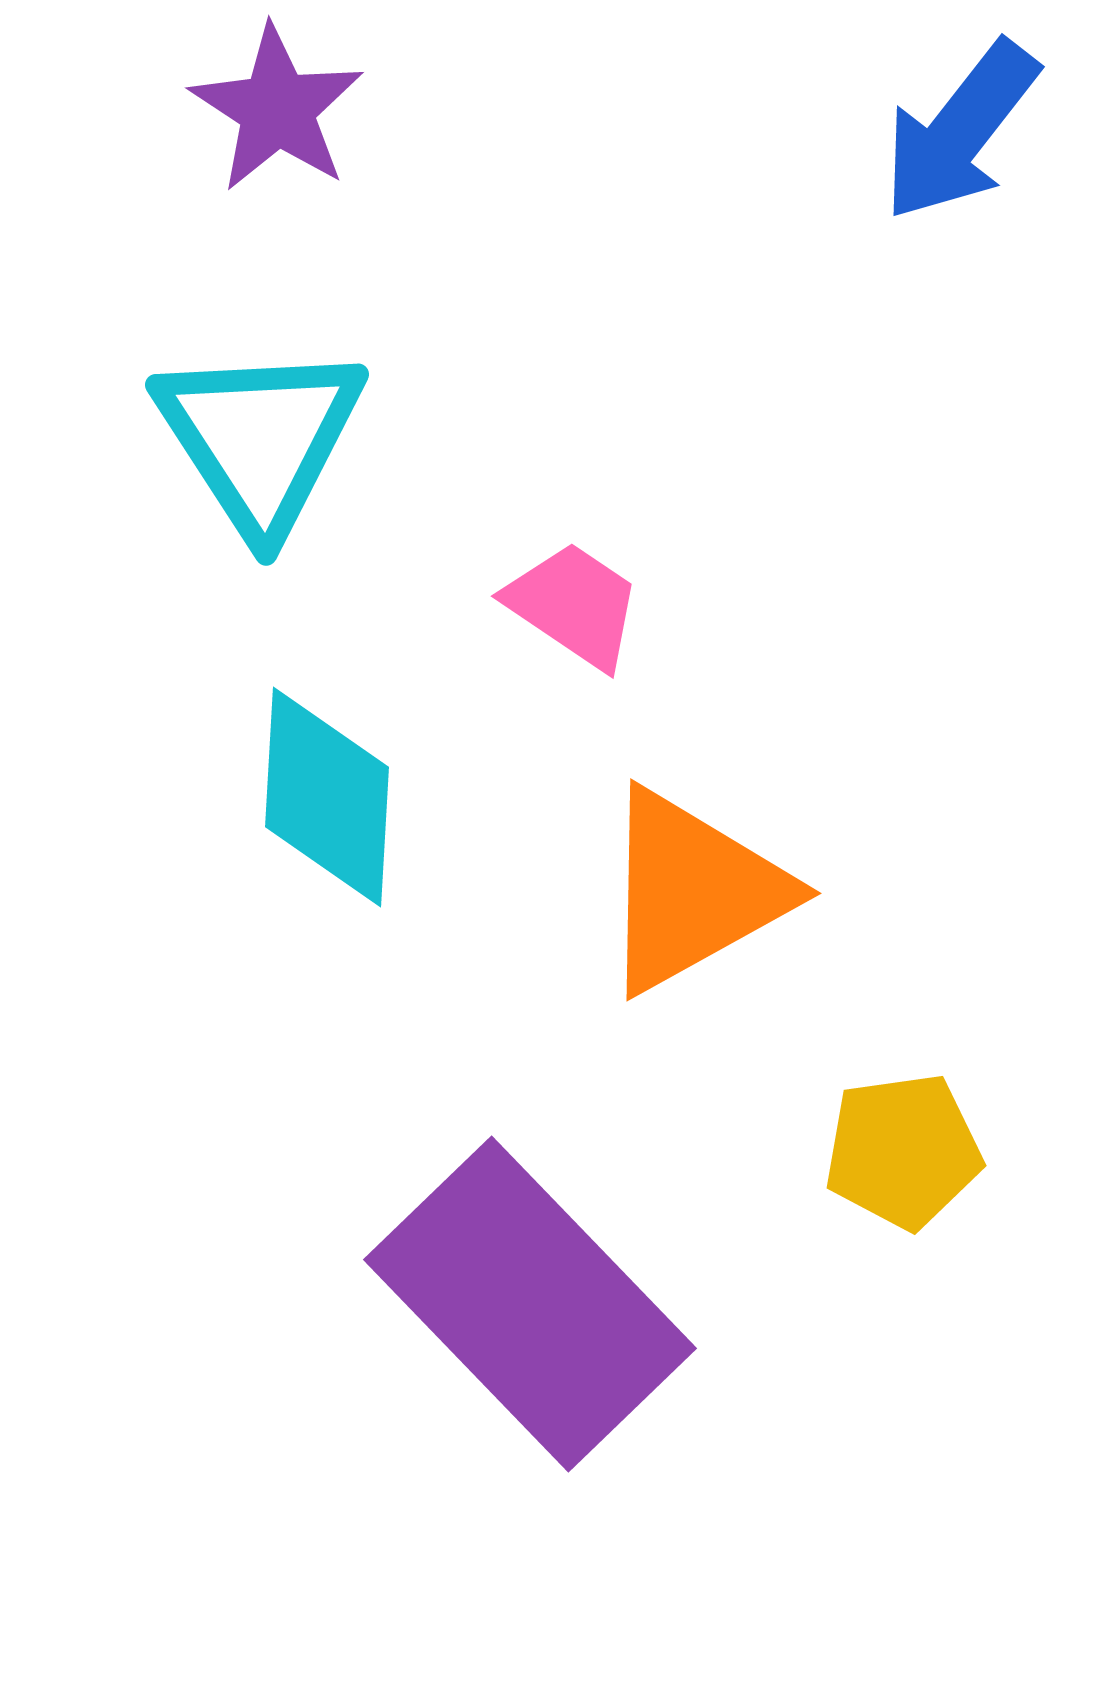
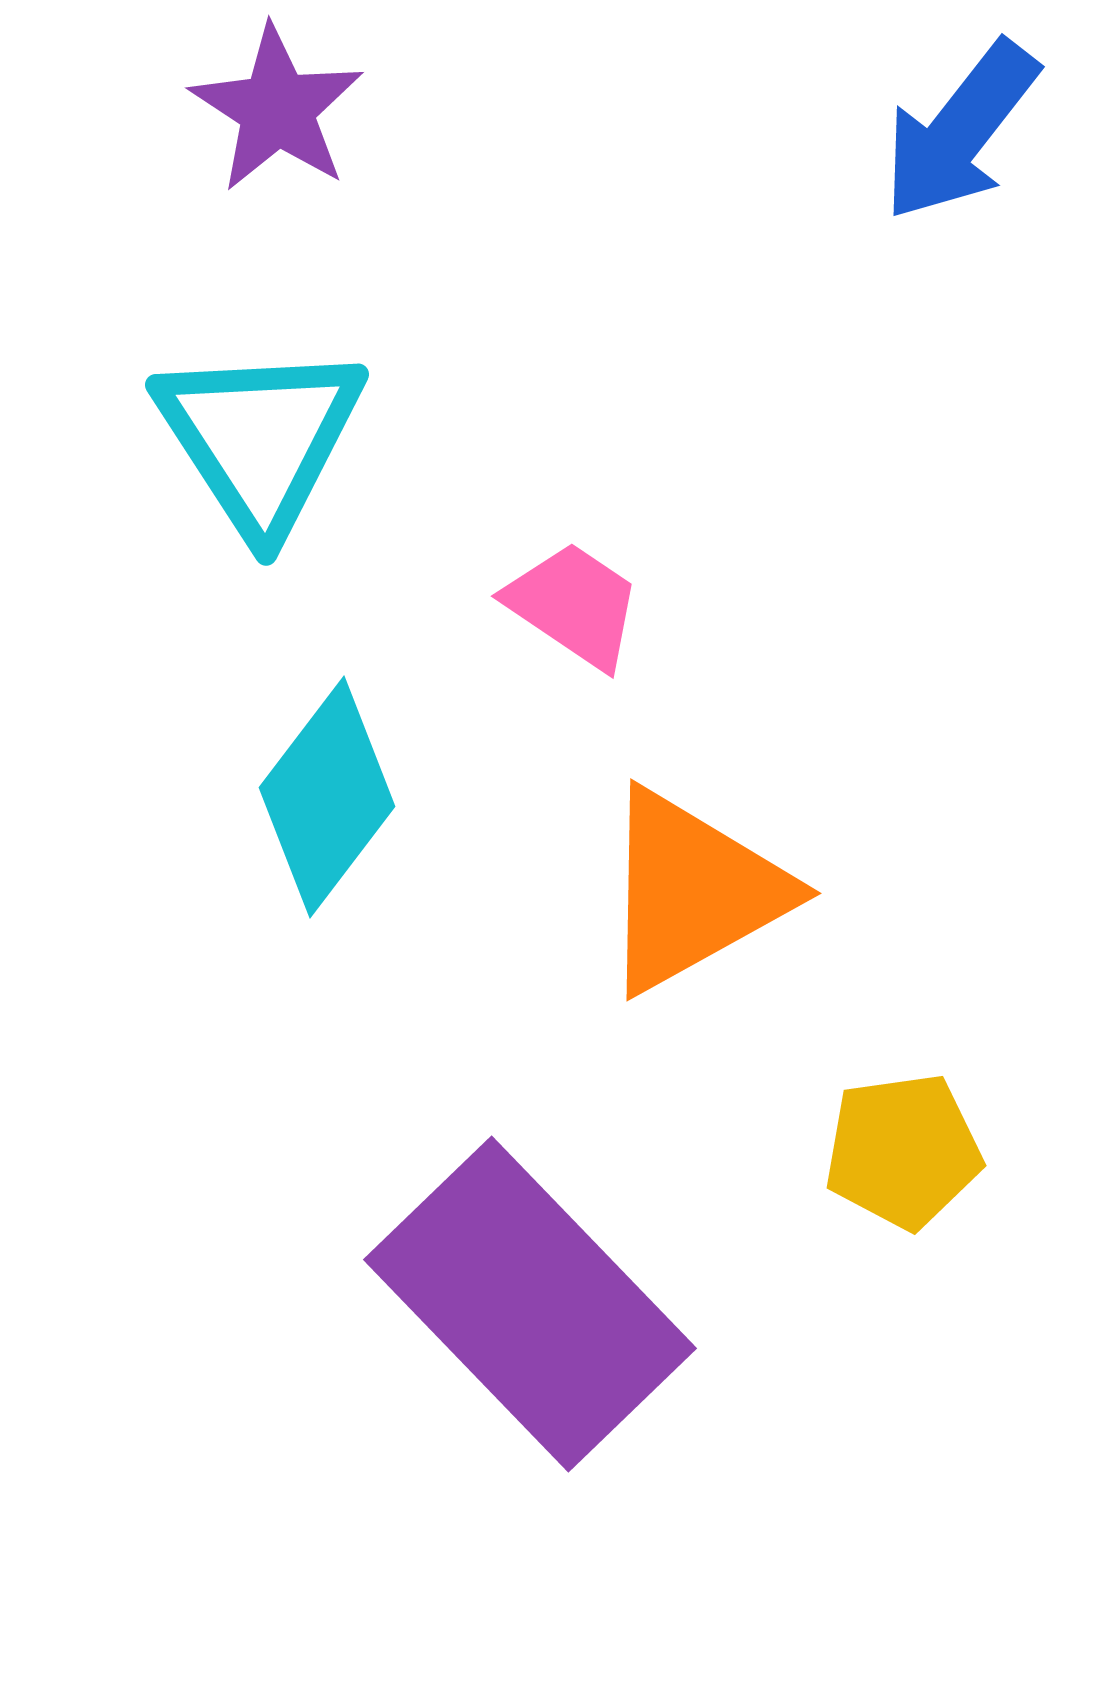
cyan diamond: rotated 34 degrees clockwise
